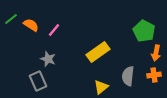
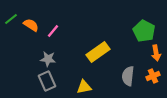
pink line: moved 1 px left, 1 px down
orange arrow: rotated 21 degrees counterclockwise
gray star: rotated 14 degrees counterclockwise
orange cross: moved 1 px left, 1 px down; rotated 16 degrees counterclockwise
gray rectangle: moved 9 px right
yellow triangle: moved 17 px left; rotated 28 degrees clockwise
